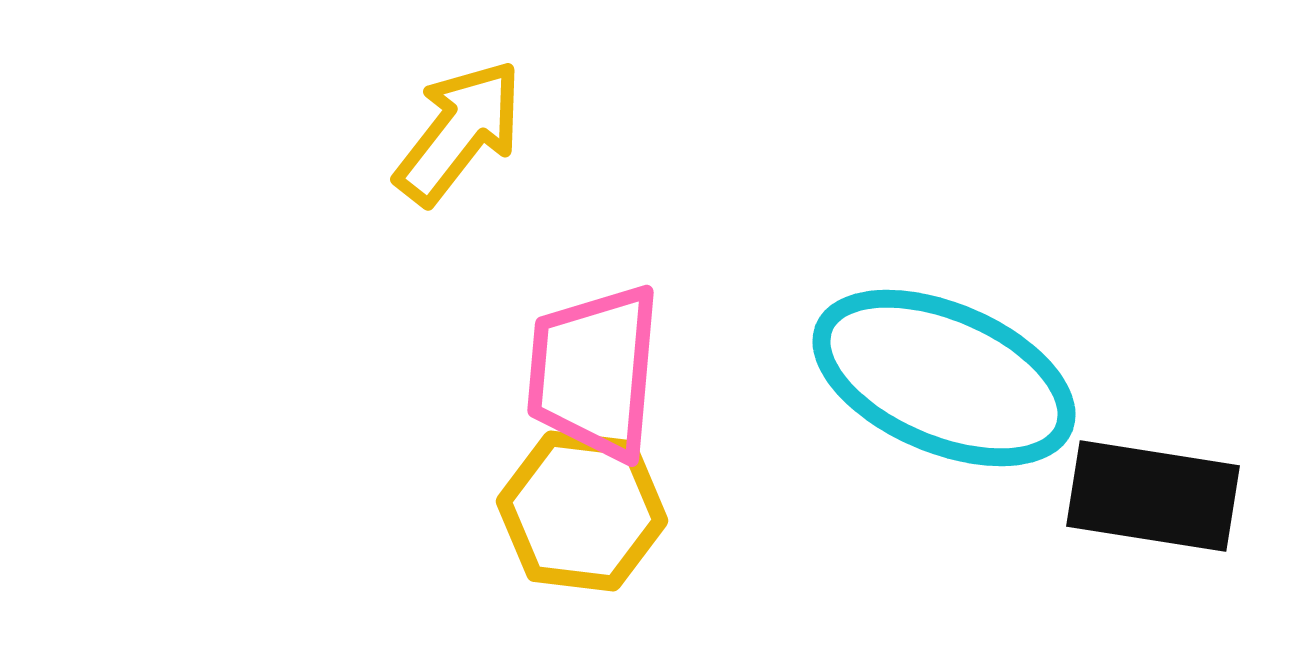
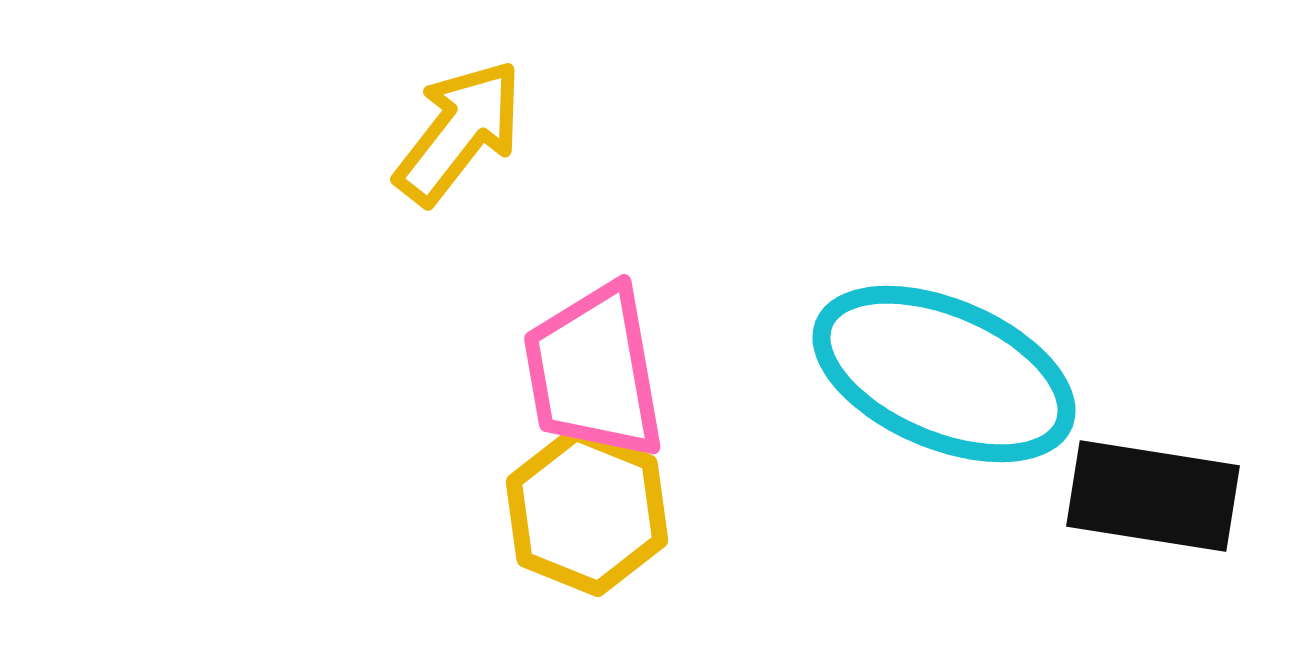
pink trapezoid: rotated 15 degrees counterclockwise
cyan ellipse: moved 4 px up
yellow hexagon: moved 5 px right; rotated 15 degrees clockwise
